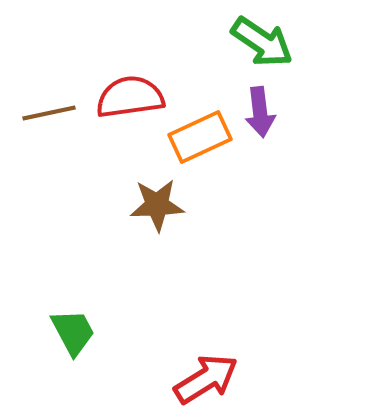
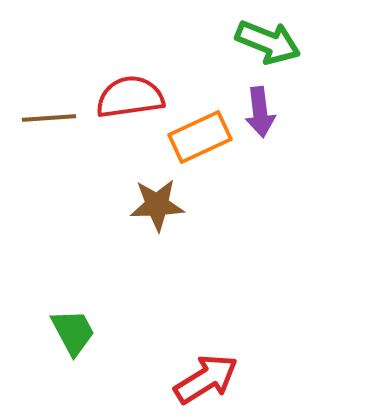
green arrow: moved 6 px right; rotated 12 degrees counterclockwise
brown line: moved 5 px down; rotated 8 degrees clockwise
